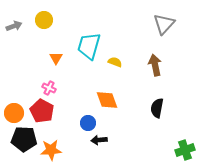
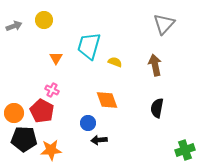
pink cross: moved 3 px right, 2 px down
